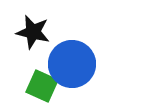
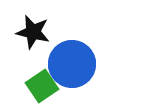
green square: rotated 32 degrees clockwise
